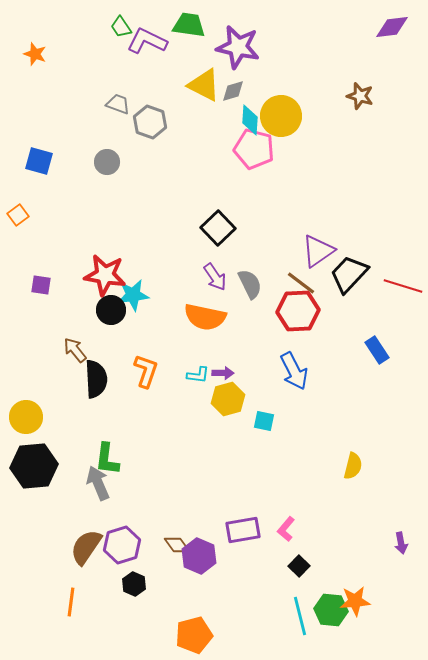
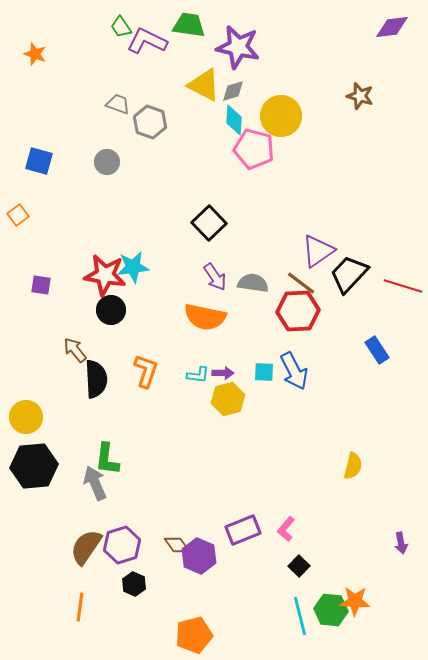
cyan diamond at (250, 120): moved 16 px left
black square at (218, 228): moved 9 px left, 5 px up
gray semicircle at (250, 284): moved 3 px right, 1 px up; rotated 56 degrees counterclockwise
cyan star at (133, 295): moved 28 px up
cyan square at (264, 421): moved 49 px up; rotated 10 degrees counterclockwise
gray arrow at (98, 483): moved 3 px left
purple rectangle at (243, 530): rotated 12 degrees counterclockwise
orange star at (355, 601): rotated 8 degrees clockwise
orange line at (71, 602): moved 9 px right, 5 px down
